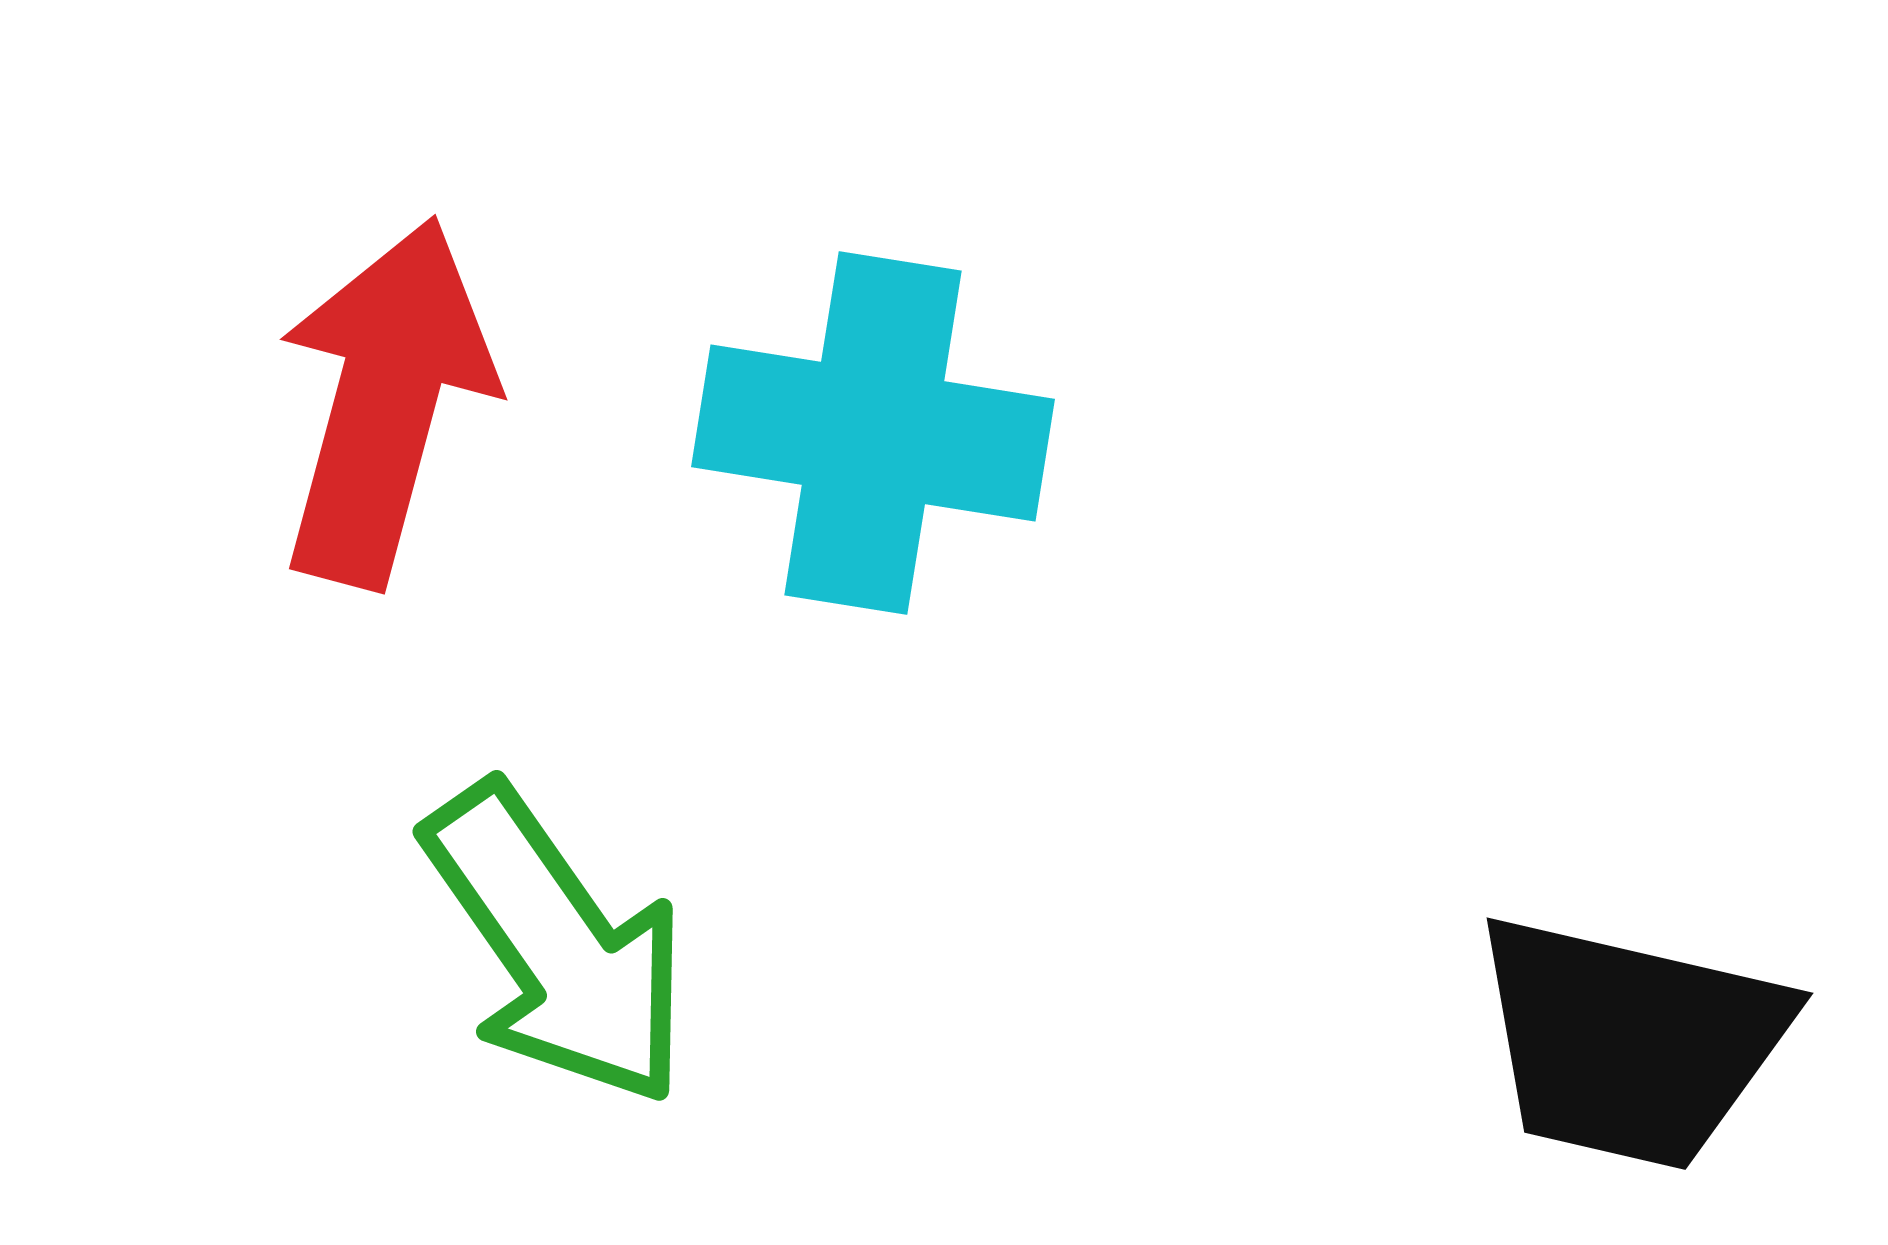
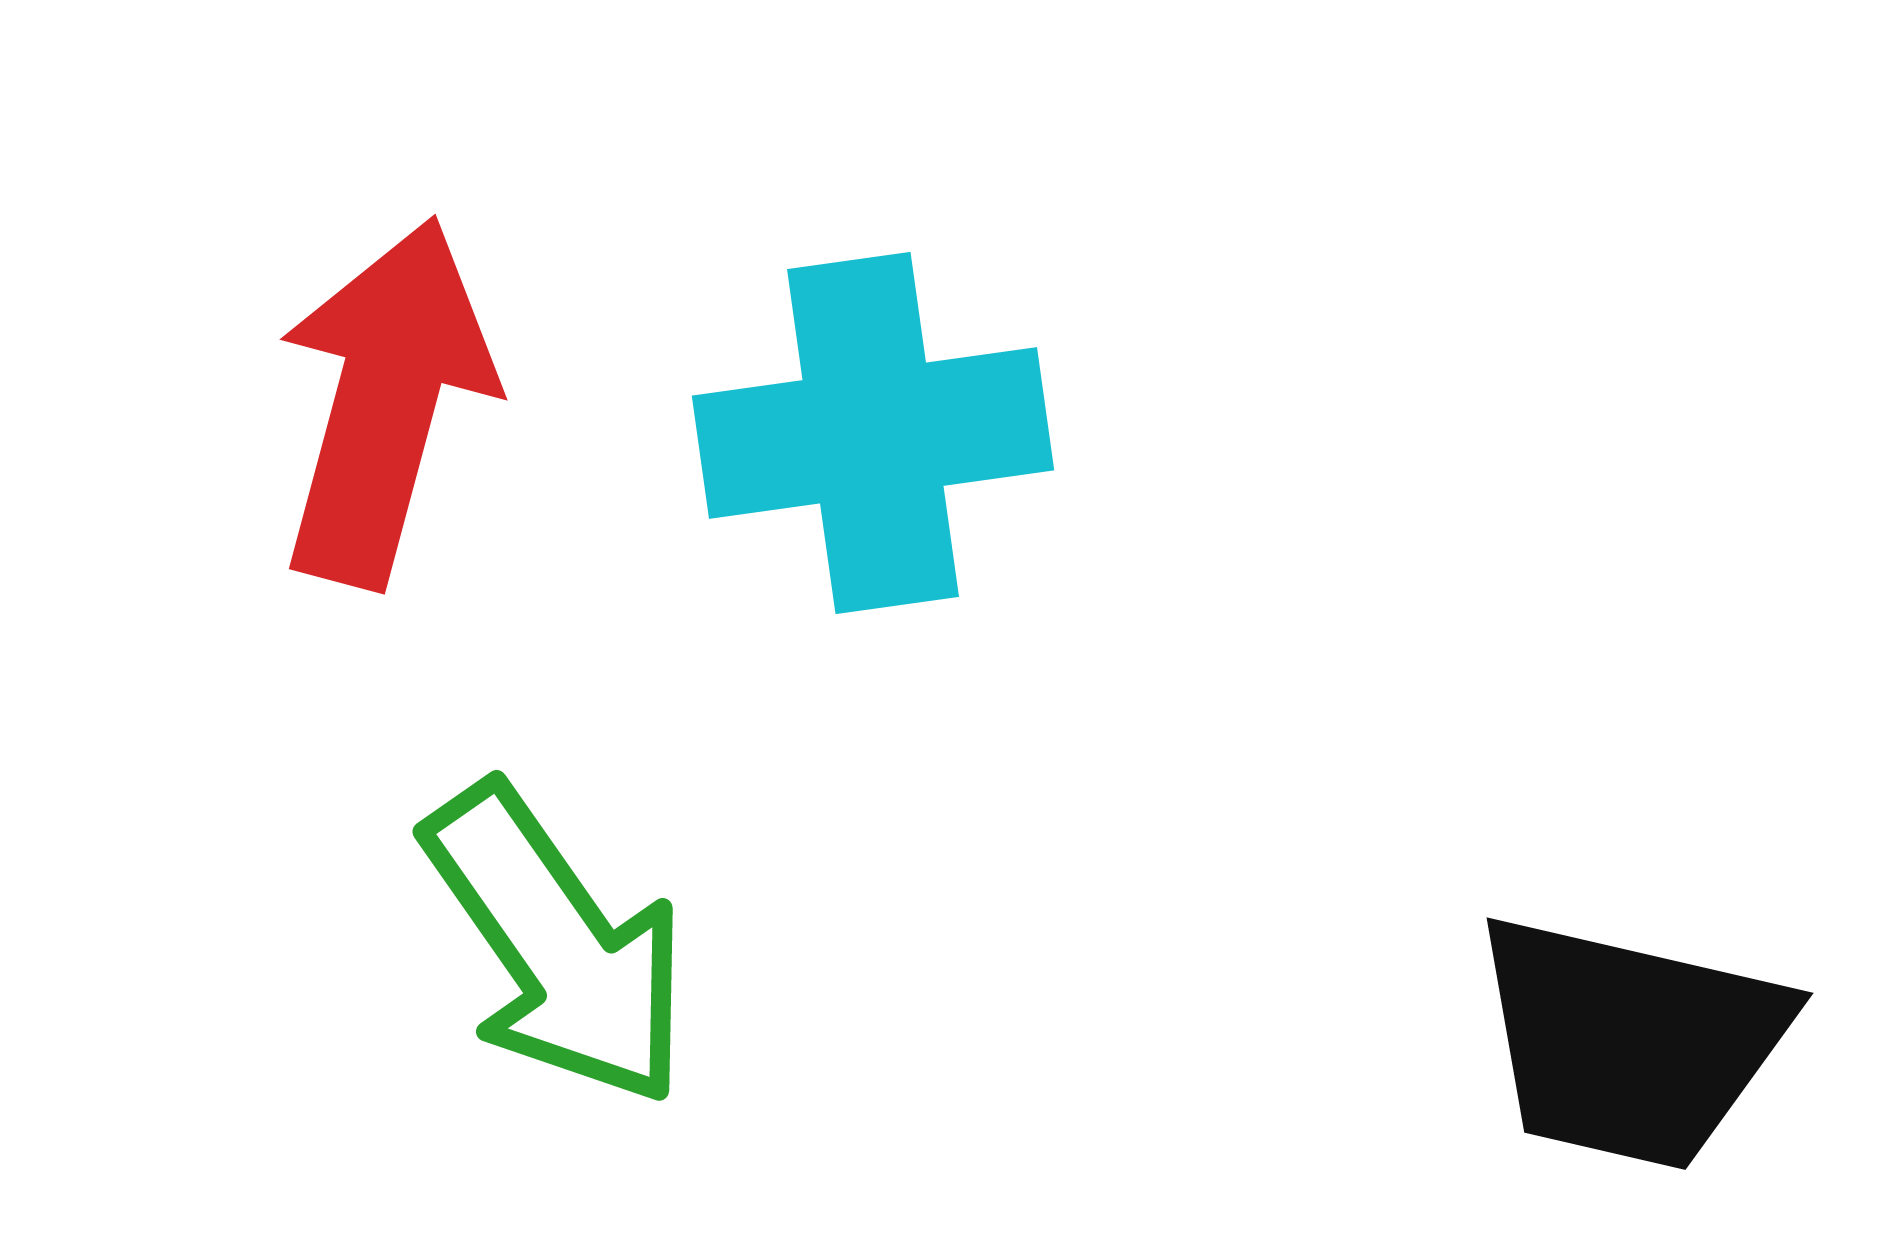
cyan cross: rotated 17 degrees counterclockwise
